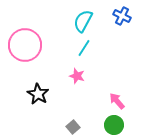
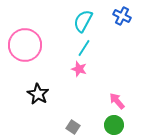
pink star: moved 2 px right, 7 px up
gray square: rotated 16 degrees counterclockwise
